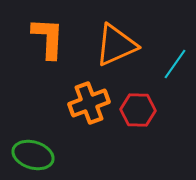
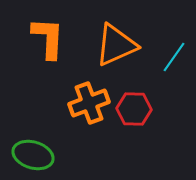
cyan line: moved 1 px left, 7 px up
red hexagon: moved 4 px left, 1 px up
